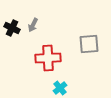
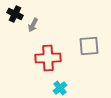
black cross: moved 3 px right, 14 px up
gray square: moved 2 px down
